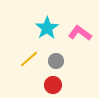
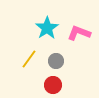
pink L-shape: moved 1 px left; rotated 15 degrees counterclockwise
yellow line: rotated 12 degrees counterclockwise
